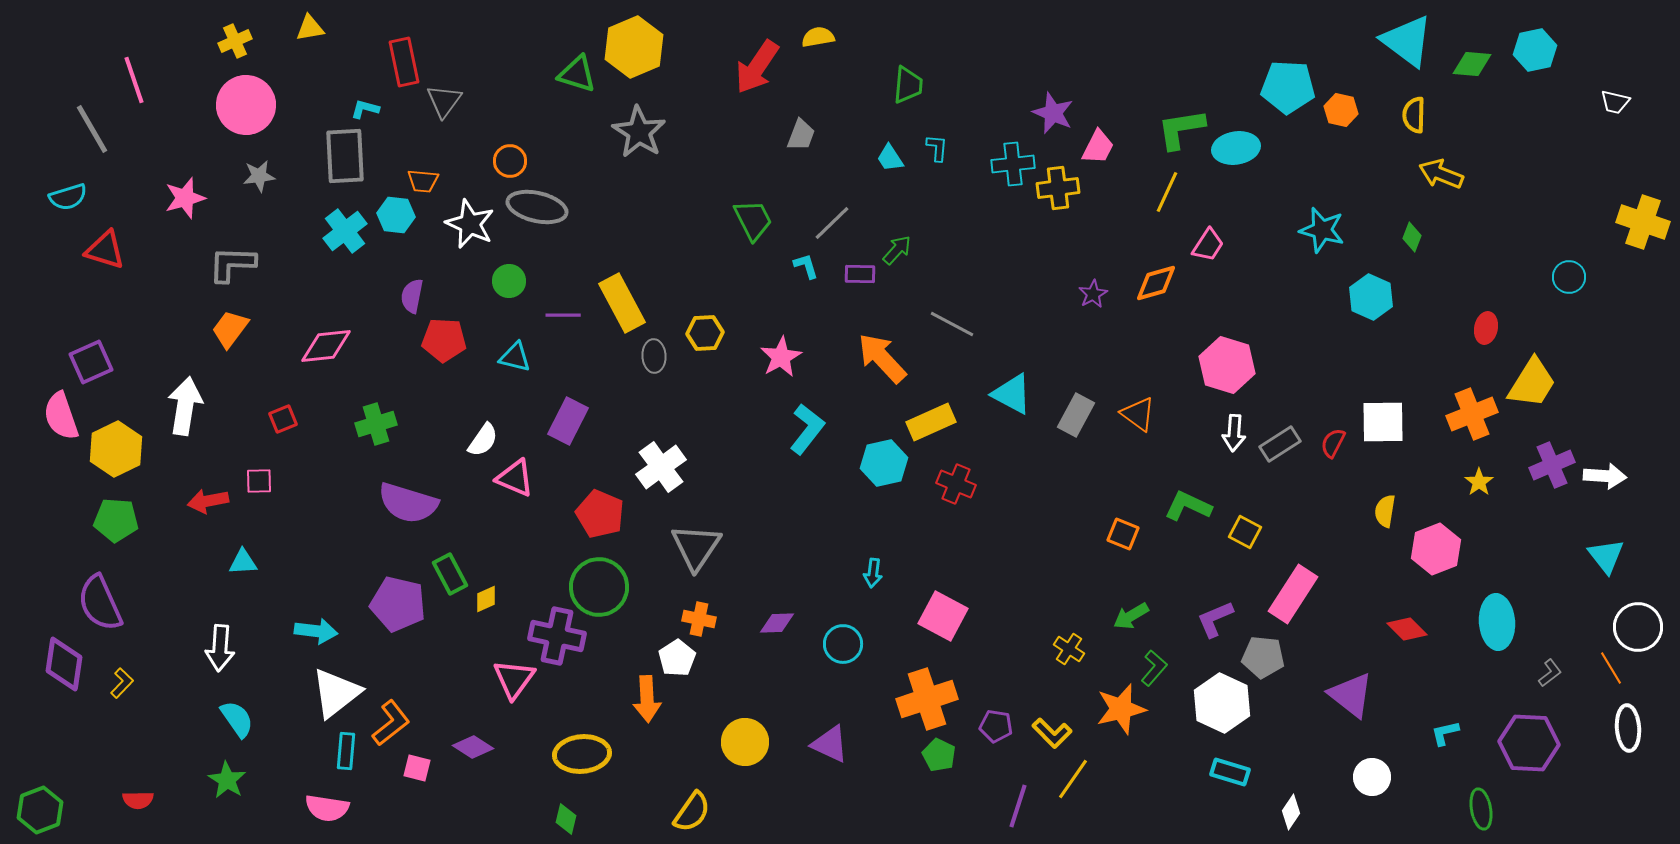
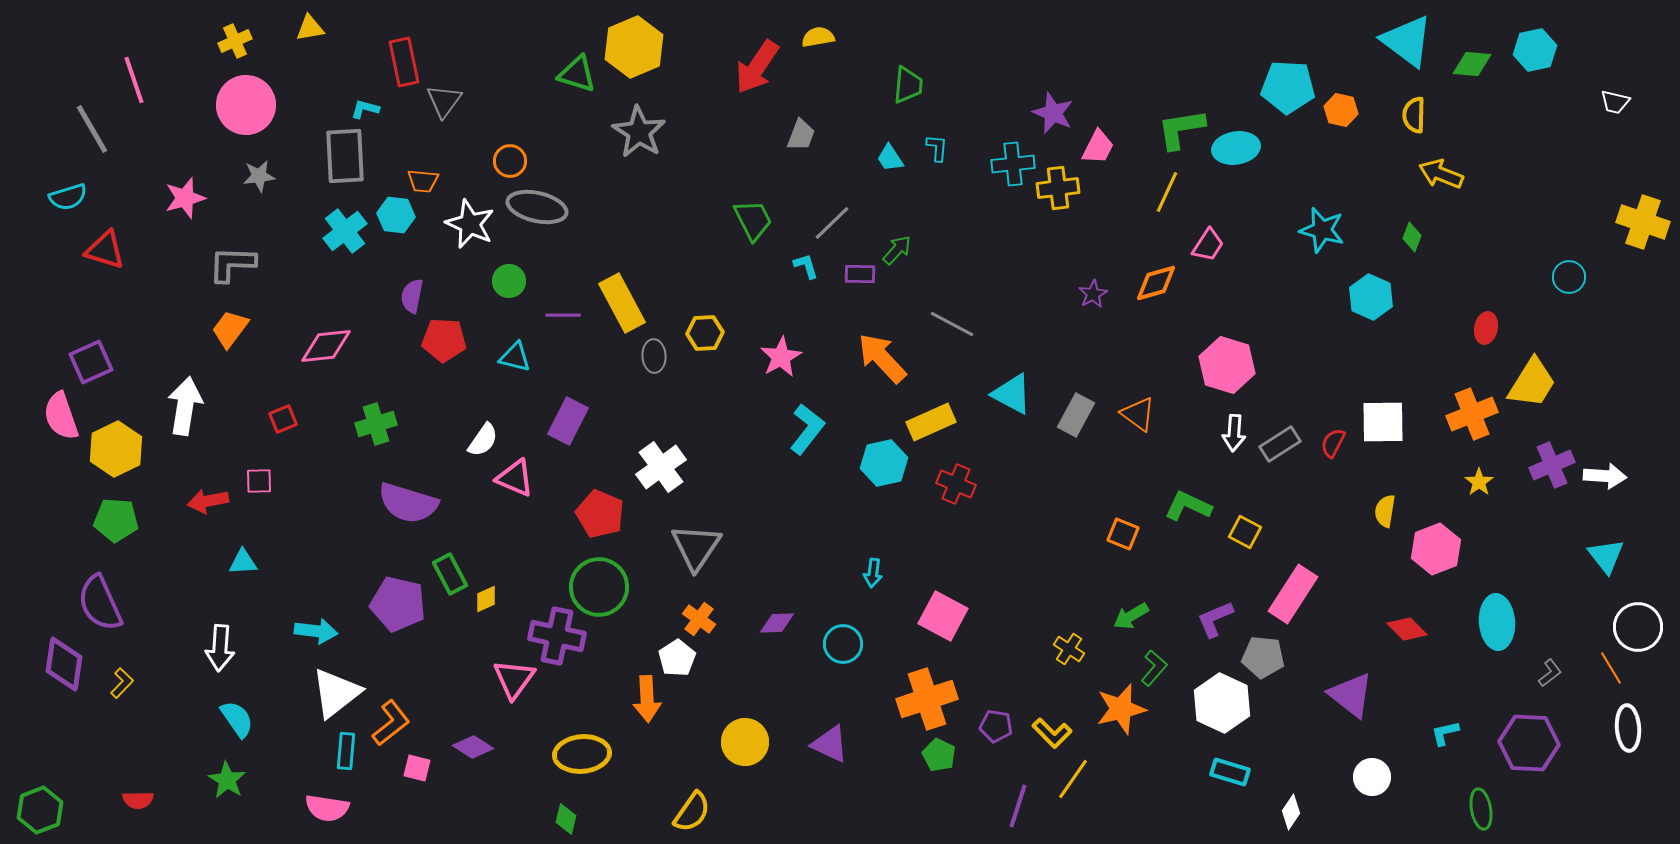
orange cross at (699, 619): rotated 24 degrees clockwise
